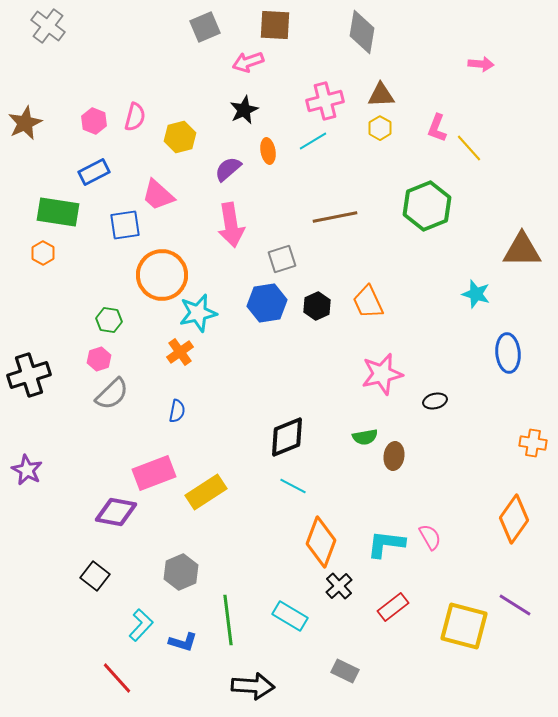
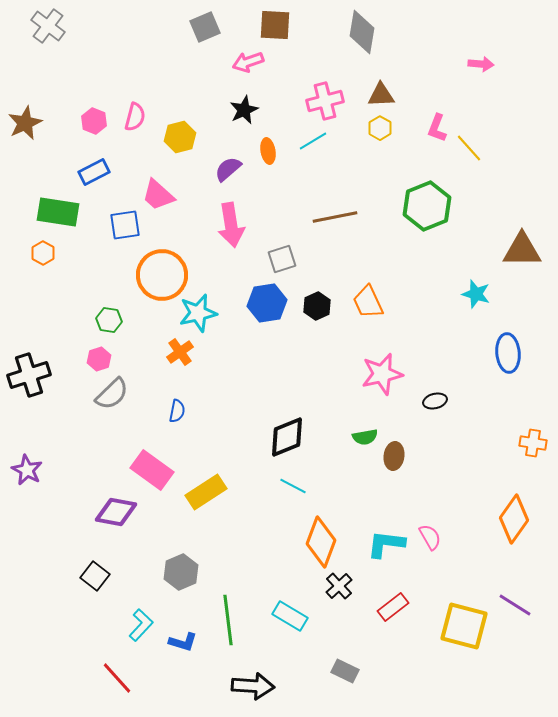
pink rectangle at (154, 473): moved 2 px left, 3 px up; rotated 57 degrees clockwise
